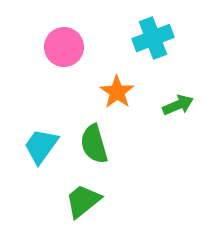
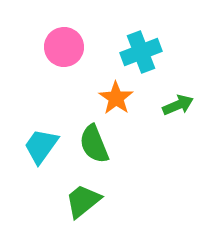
cyan cross: moved 12 px left, 14 px down
orange star: moved 1 px left, 6 px down
green semicircle: rotated 6 degrees counterclockwise
